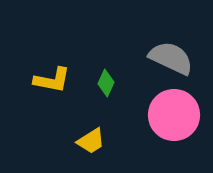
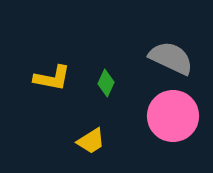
yellow L-shape: moved 2 px up
pink circle: moved 1 px left, 1 px down
